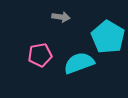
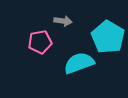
gray arrow: moved 2 px right, 4 px down
pink pentagon: moved 13 px up
